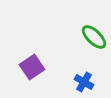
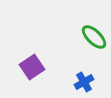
blue cross: rotated 30 degrees clockwise
